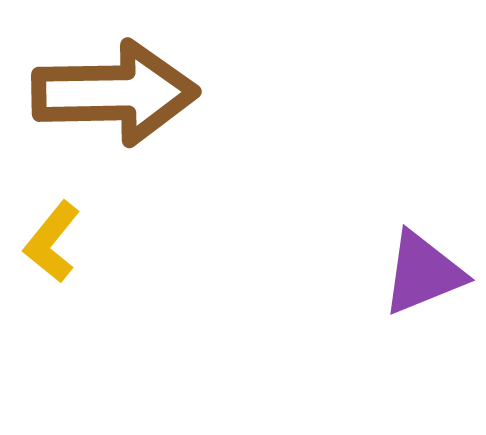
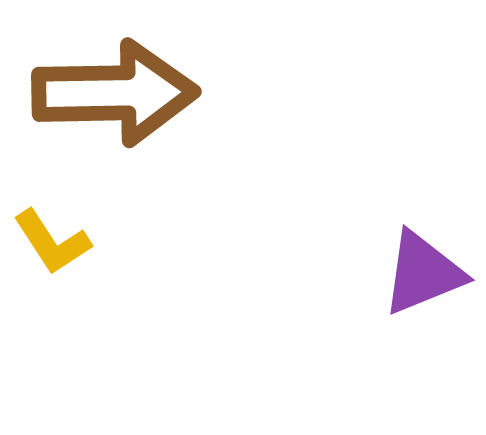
yellow L-shape: rotated 72 degrees counterclockwise
